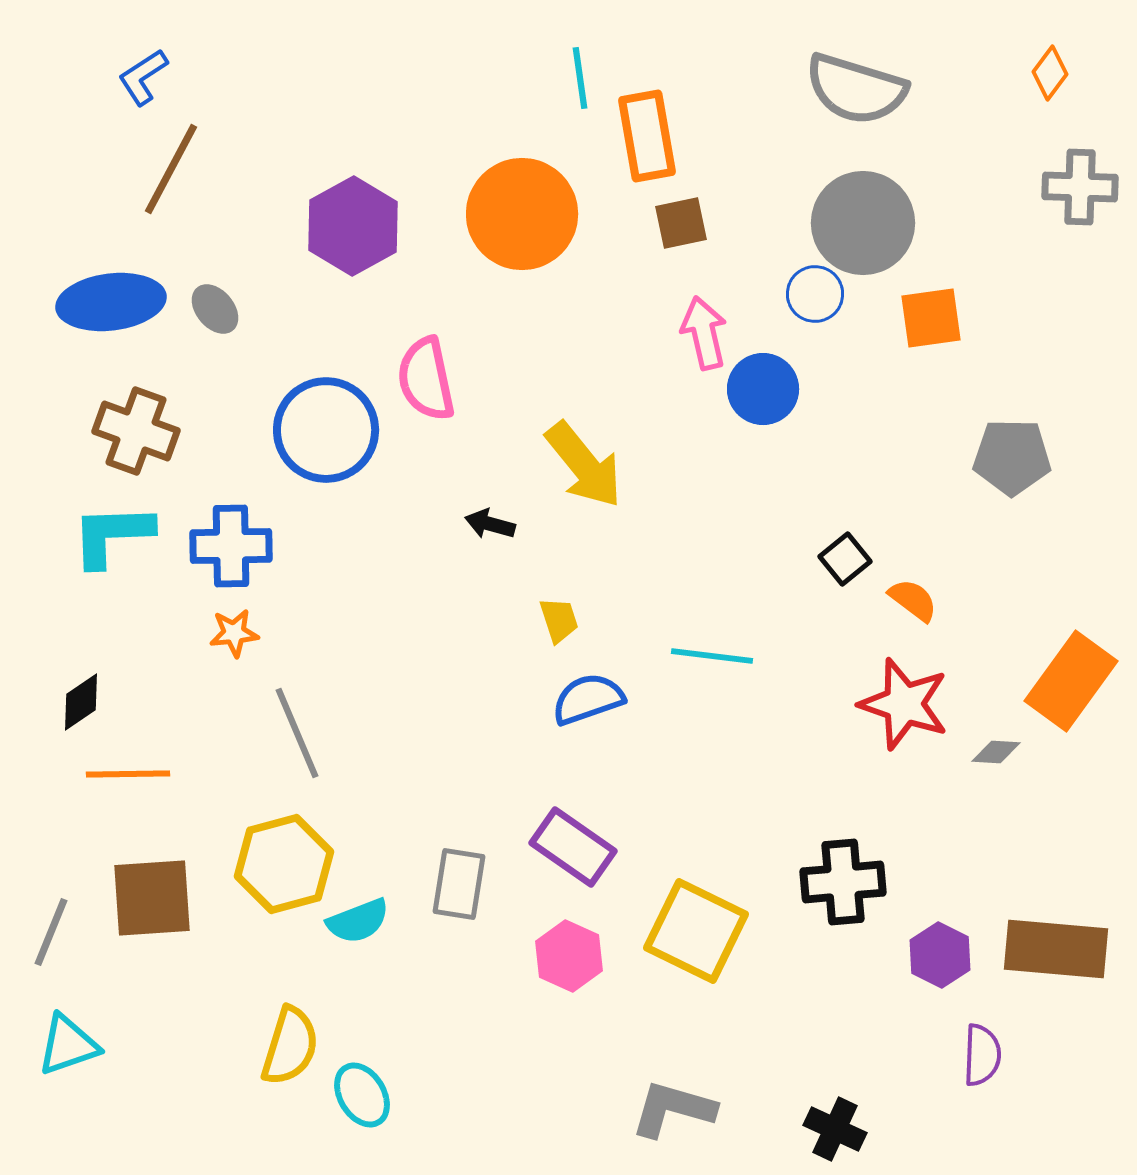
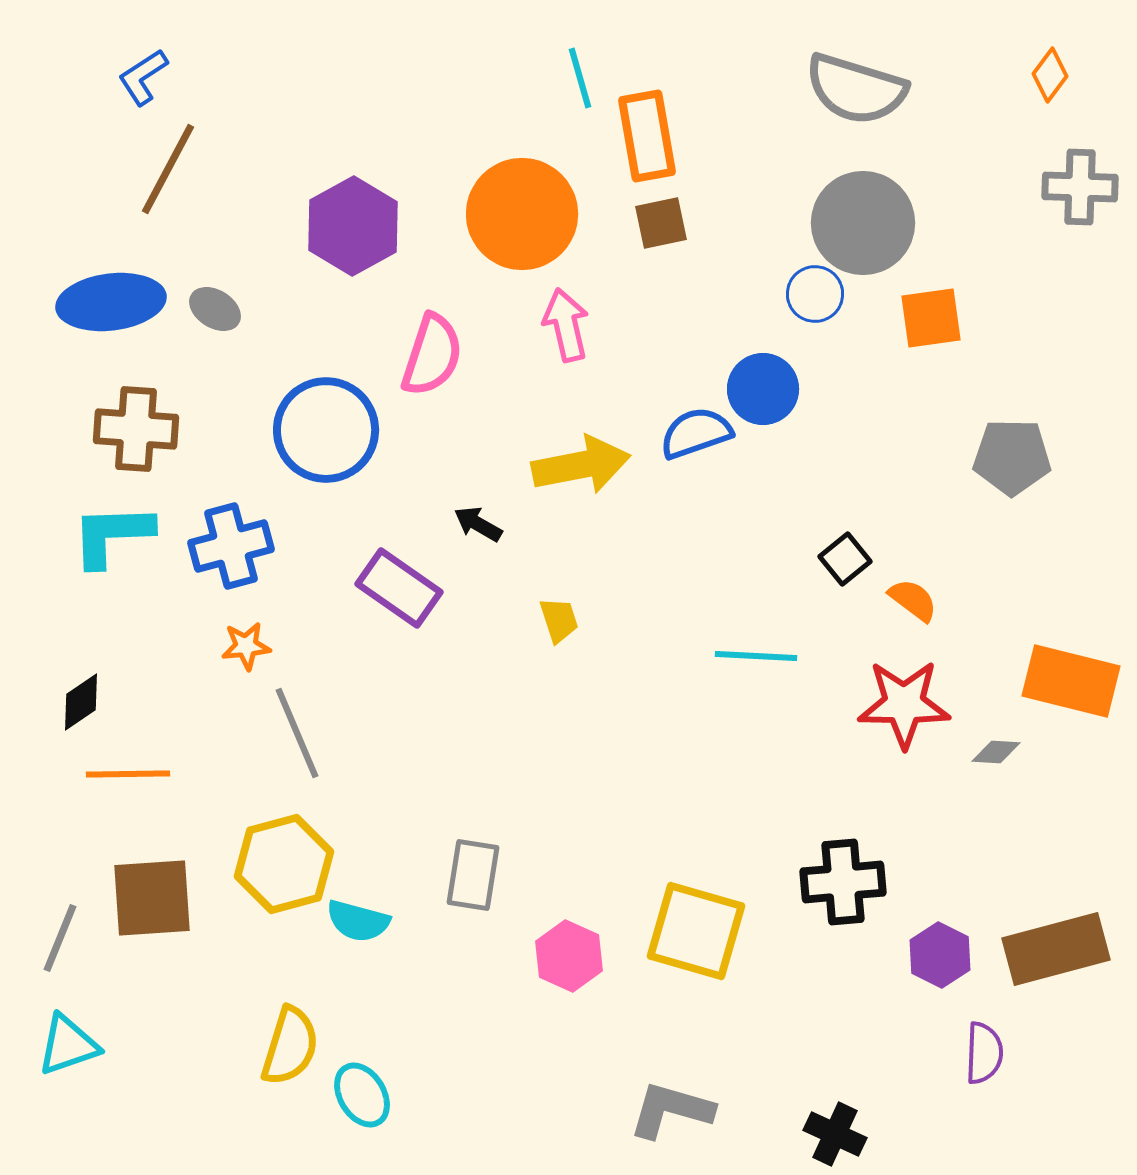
orange diamond at (1050, 73): moved 2 px down
cyan line at (580, 78): rotated 8 degrees counterclockwise
brown line at (171, 169): moved 3 px left
brown square at (681, 223): moved 20 px left
gray ellipse at (215, 309): rotated 18 degrees counterclockwise
pink arrow at (704, 333): moved 138 px left, 8 px up
pink semicircle at (426, 379): moved 6 px right, 24 px up; rotated 150 degrees counterclockwise
brown cross at (136, 431): moved 2 px up; rotated 16 degrees counterclockwise
yellow arrow at (584, 465): moved 3 px left; rotated 62 degrees counterclockwise
black arrow at (490, 524): moved 12 px left; rotated 15 degrees clockwise
blue cross at (231, 546): rotated 14 degrees counterclockwise
orange star at (234, 633): moved 12 px right, 13 px down
cyan line at (712, 656): moved 44 px right; rotated 4 degrees counterclockwise
orange rectangle at (1071, 681): rotated 68 degrees clockwise
blue semicircle at (588, 699): moved 108 px right, 266 px up
red star at (904, 704): rotated 18 degrees counterclockwise
purple rectangle at (573, 847): moved 174 px left, 259 px up
gray rectangle at (459, 884): moved 14 px right, 9 px up
cyan semicircle at (358, 921): rotated 36 degrees clockwise
yellow square at (696, 931): rotated 10 degrees counterclockwise
gray line at (51, 932): moved 9 px right, 6 px down
brown rectangle at (1056, 949): rotated 20 degrees counterclockwise
purple semicircle at (982, 1055): moved 2 px right, 2 px up
gray L-shape at (673, 1109): moved 2 px left, 1 px down
black cross at (835, 1129): moved 5 px down
